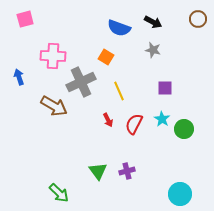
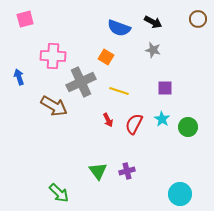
yellow line: rotated 48 degrees counterclockwise
green circle: moved 4 px right, 2 px up
